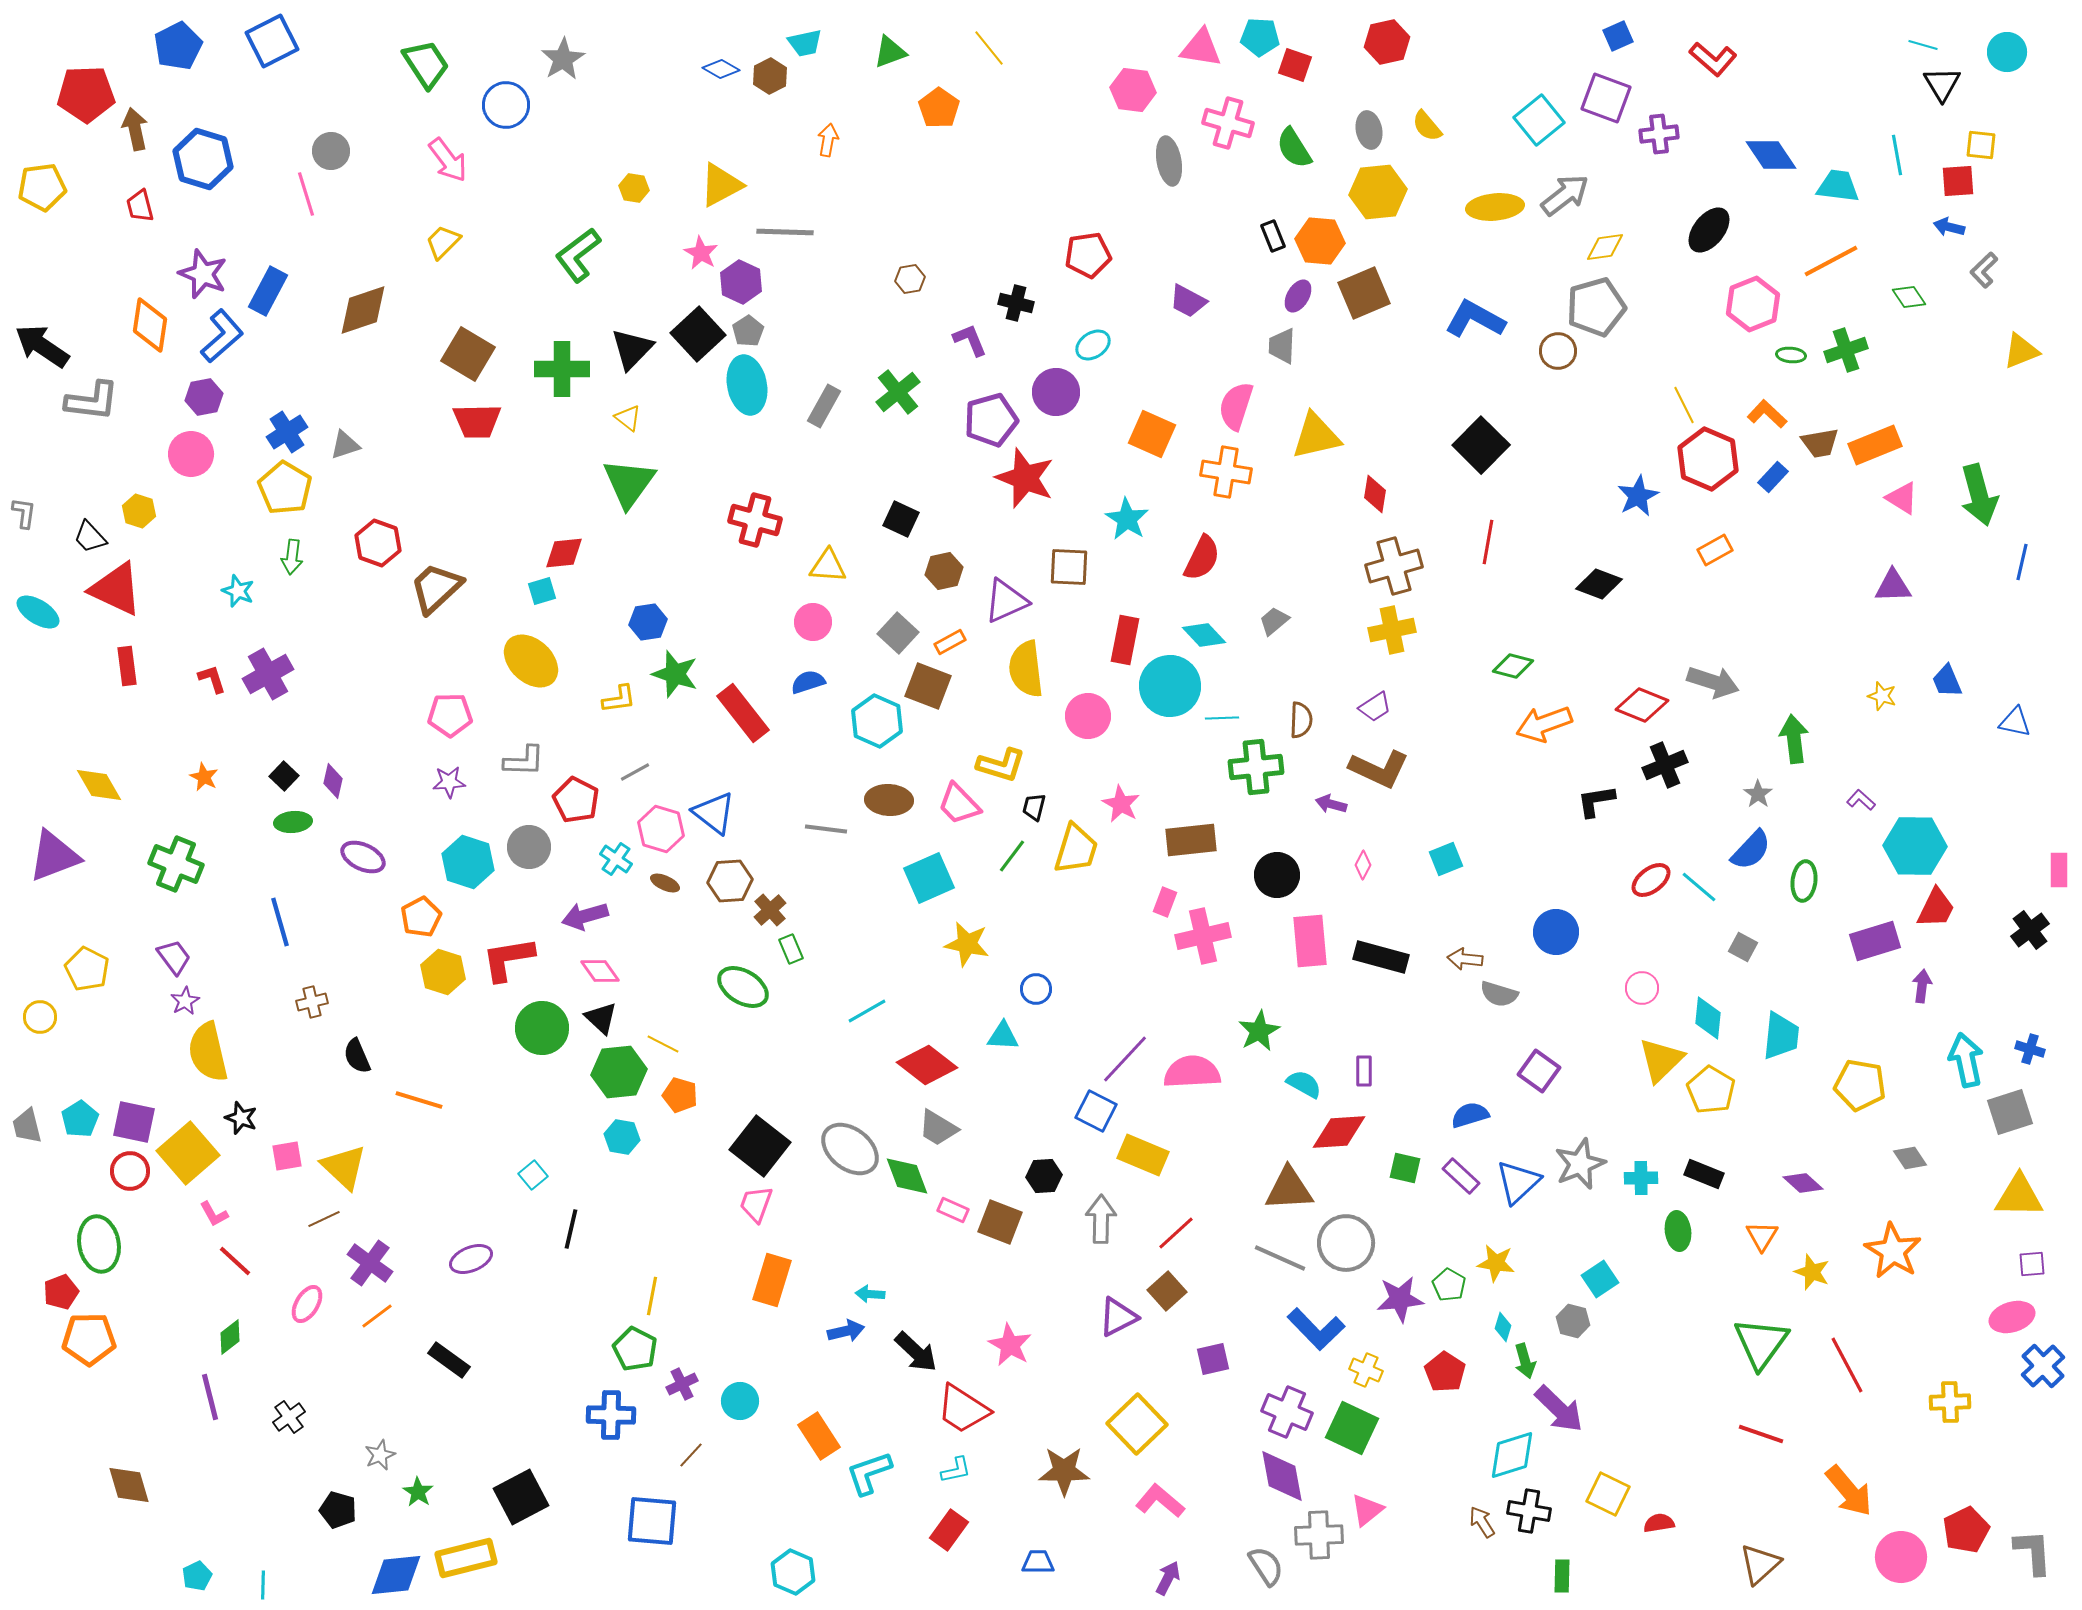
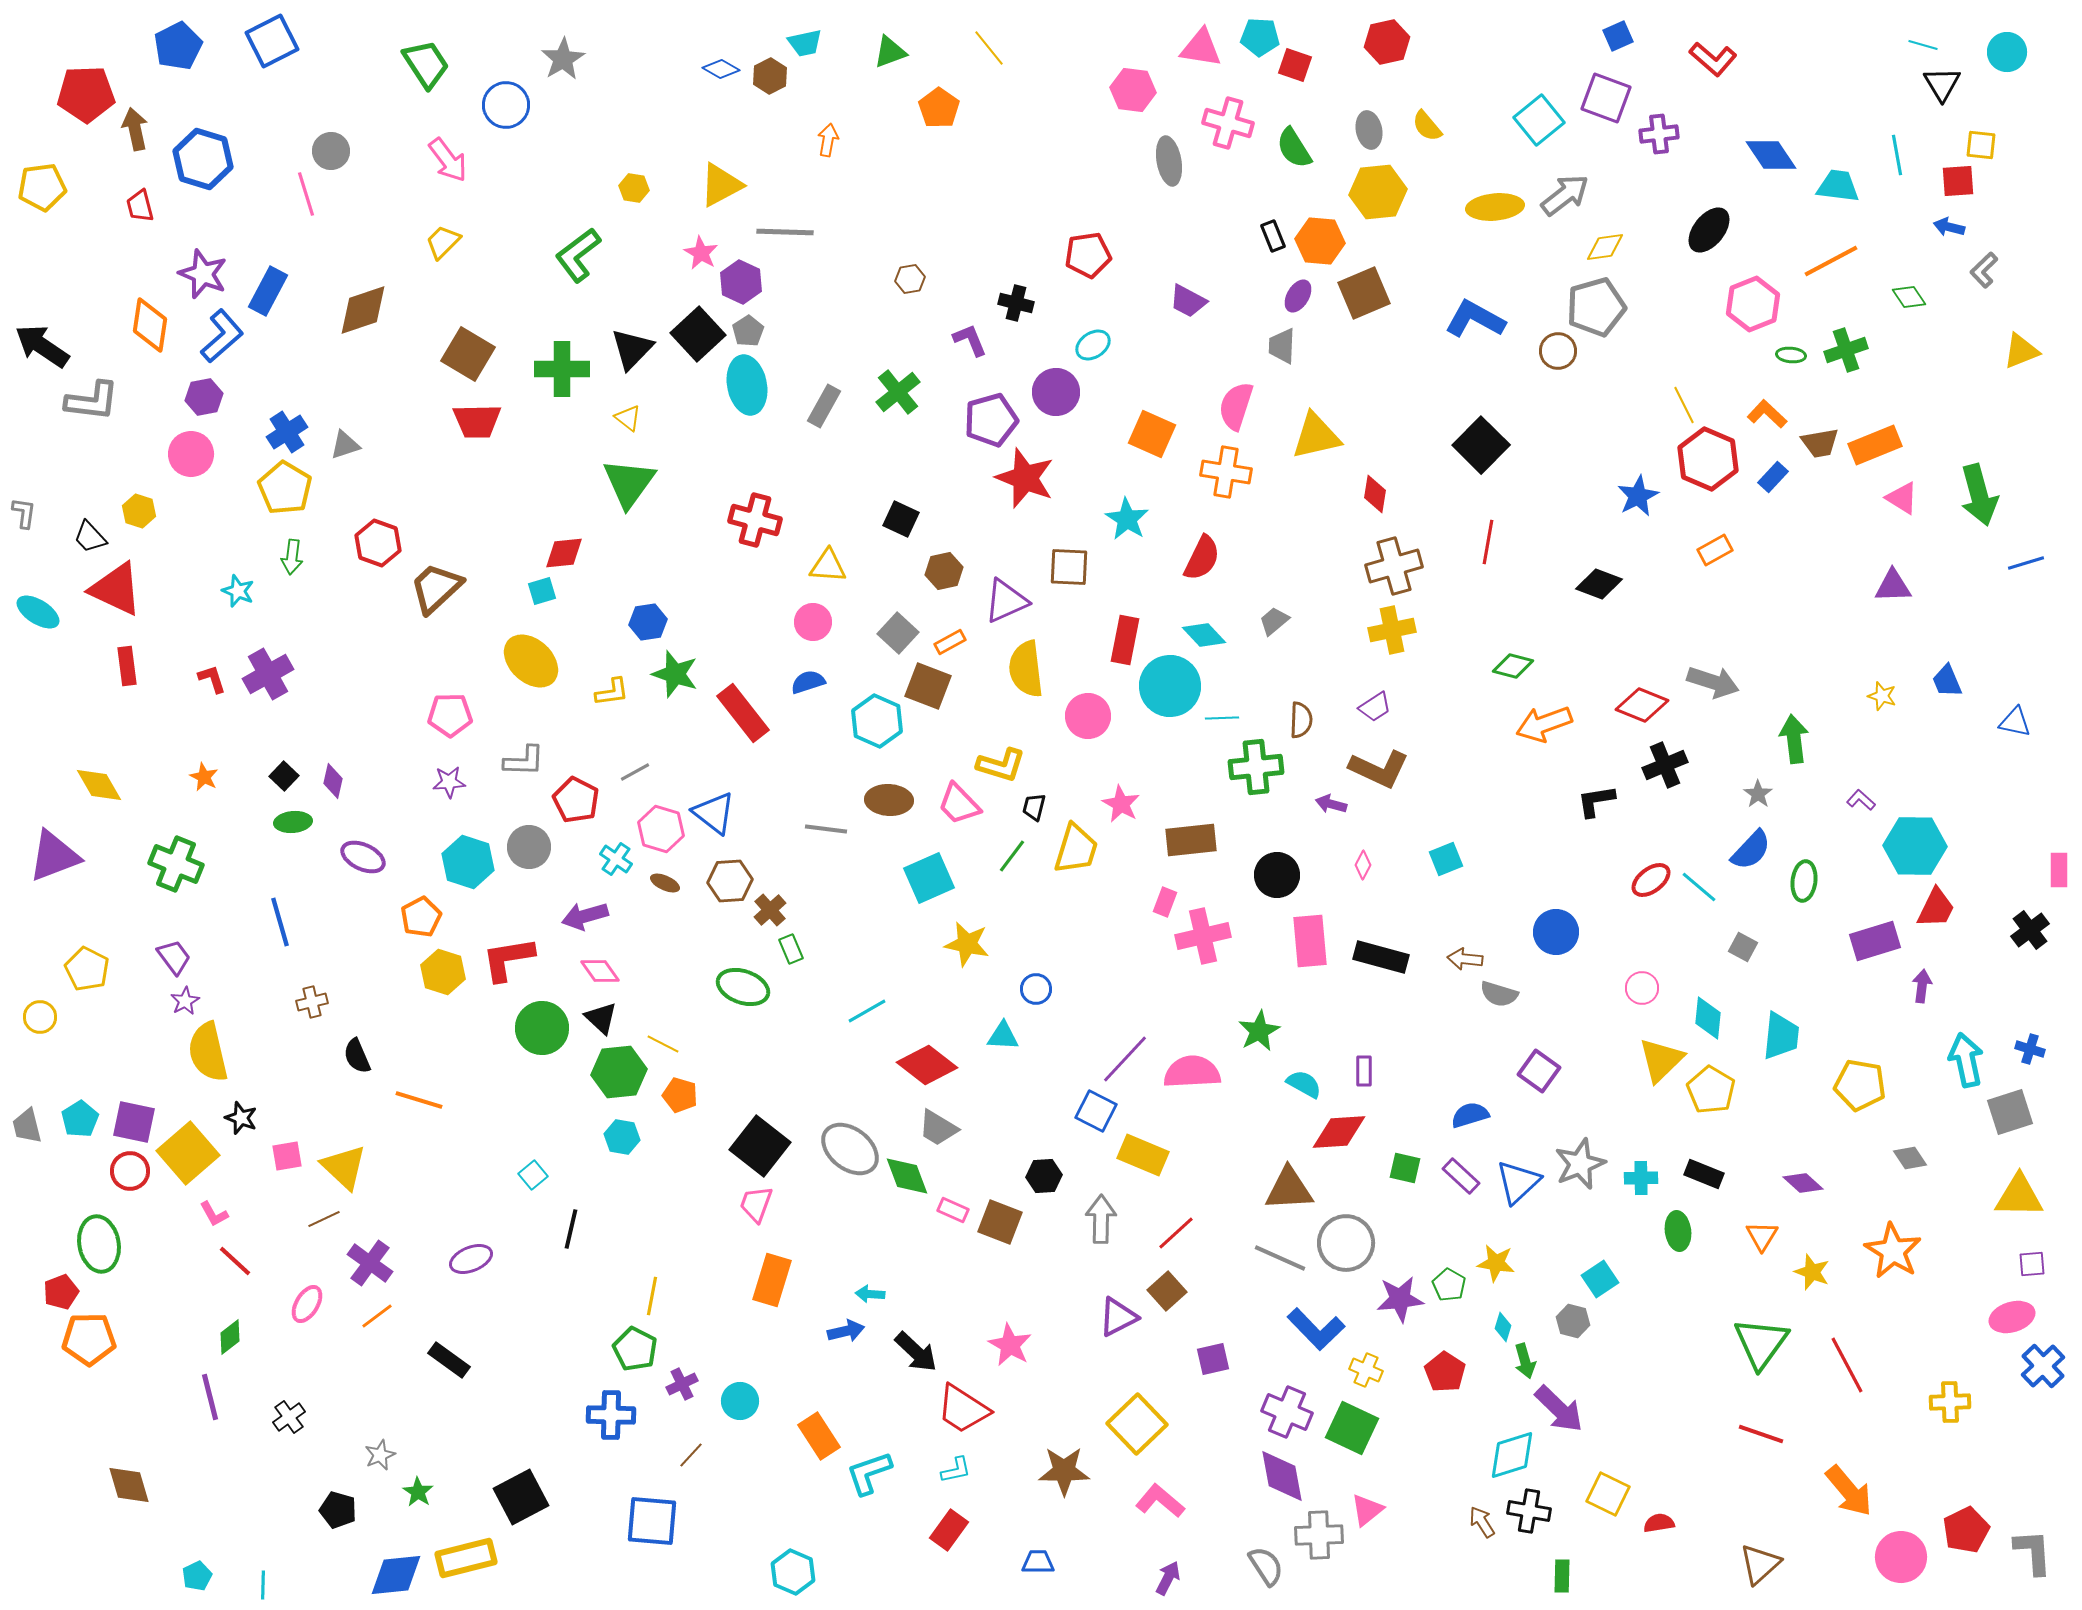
blue line at (2022, 562): moved 4 px right, 1 px down; rotated 60 degrees clockwise
yellow L-shape at (619, 699): moved 7 px left, 7 px up
green ellipse at (743, 987): rotated 12 degrees counterclockwise
